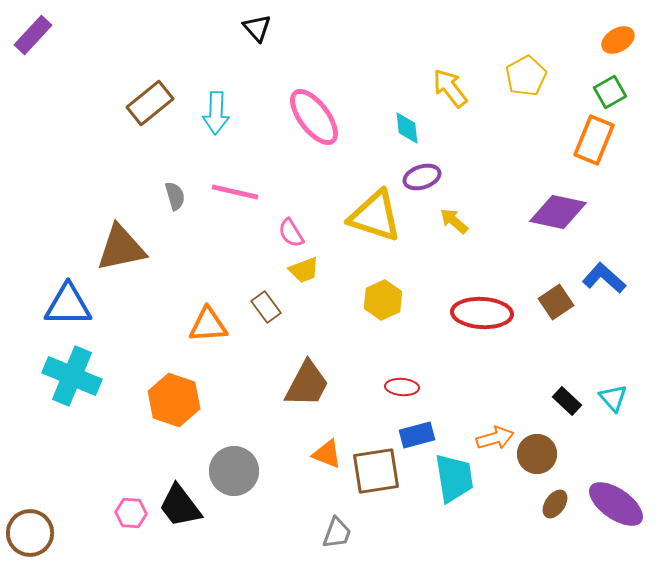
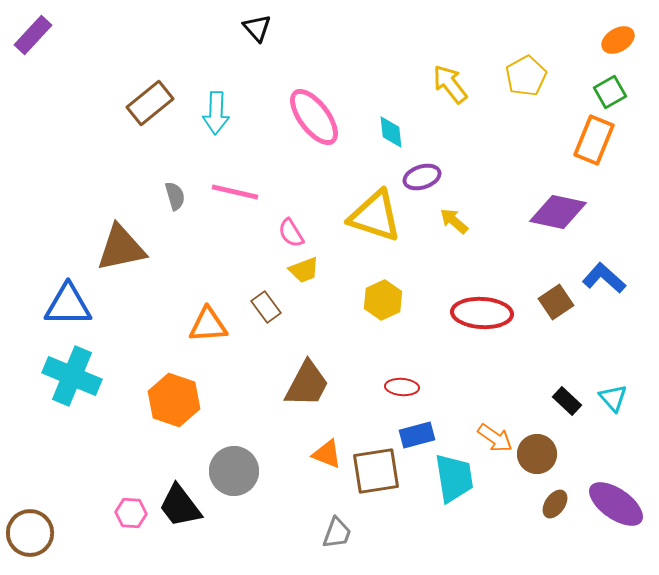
yellow arrow at (450, 88): moved 4 px up
cyan diamond at (407, 128): moved 16 px left, 4 px down
orange arrow at (495, 438): rotated 51 degrees clockwise
